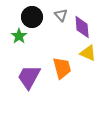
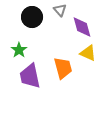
gray triangle: moved 1 px left, 5 px up
purple diamond: rotated 10 degrees counterclockwise
green star: moved 14 px down
orange trapezoid: moved 1 px right
purple trapezoid: moved 1 px right, 1 px up; rotated 40 degrees counterclockwise
